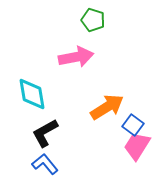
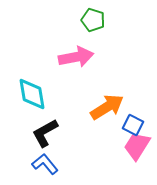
blue square: rotated 10 degrees counterclockwise
